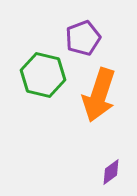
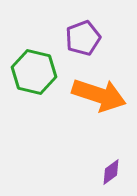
green hexagon: moved 9 px left, 3 px up
orange arrow: rotated 90 degrees counterclockwise
